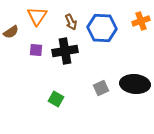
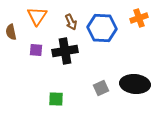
orange cross: moved 2 px left, 3 px up
brown semicircle: rotated 112 degrees clockwise
green square: rotated 28 degrees counterclockwise
